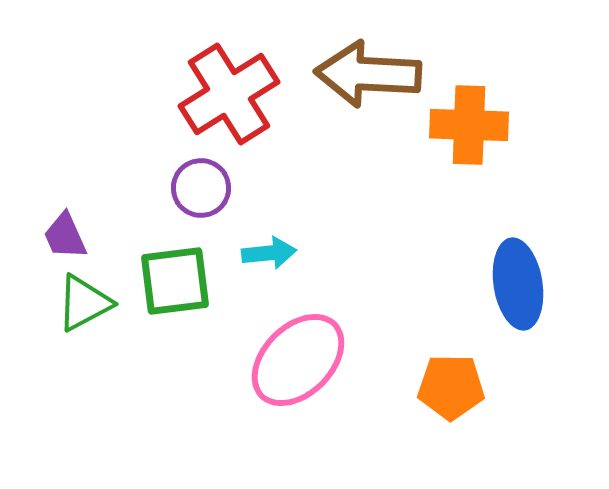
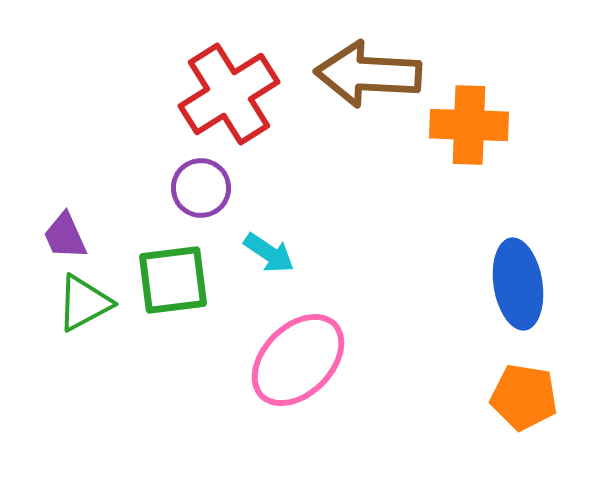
cyan arrow: rotated 40 degrees clockwise
green square: moved 2 px left, 1 px up
orange pentagon: moved 73 px right, 10 px down; rotated 8 degrees clockwise
